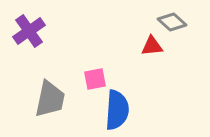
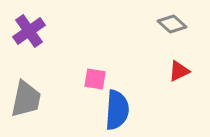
gray diamond: moved 2 px down
red triangle: moved 27 px right, 25 px down; rotated 20 degrees counterclockwise
pink square: rotated 20 degrees clockwise
gray trapezoid: moved 24 px left
